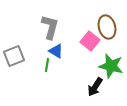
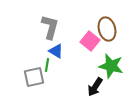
brown ellipse: moved 2 px down
gray square: moved 20 px right, 21 px down; rotated 10 degrees clockwise
